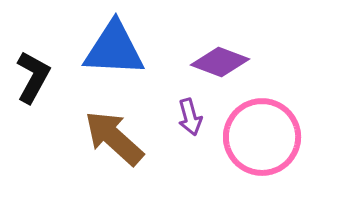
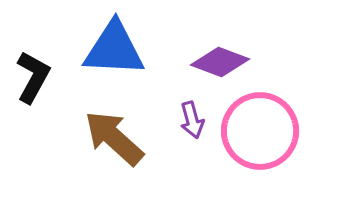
purple arrow: moved 2 px right, 3 px down
pink circle: moved 2 px left, 6 px up
